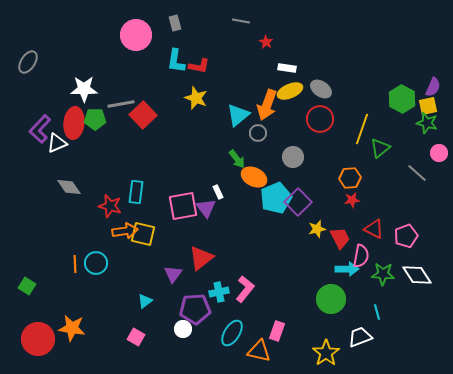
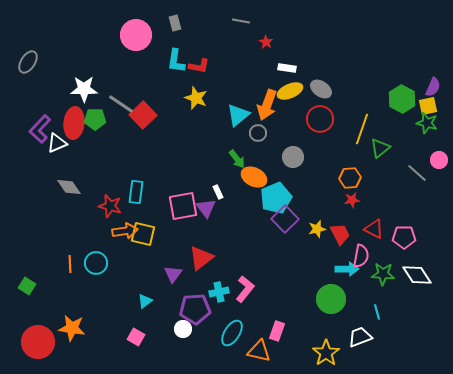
gray line at (121, 104): rotated 44 degrees clockwise
pink circle at (439, 153): moved 7 px down
purple square at (298, 202): moved 13 px left, 17 px down
pink pentagon at (406, 236): moved 2 px left, 1 px down; rotated 20 degrees clockwise
red trapezoid at (340, 238): moved 4 px up
orange line at (75, 264): moved 5 px left
red circle at (38, 339): moved 3 px down
